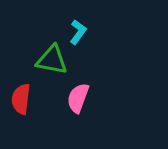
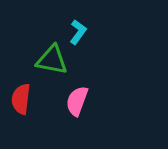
pink semicircle: moved 1 px left, 3 px down
